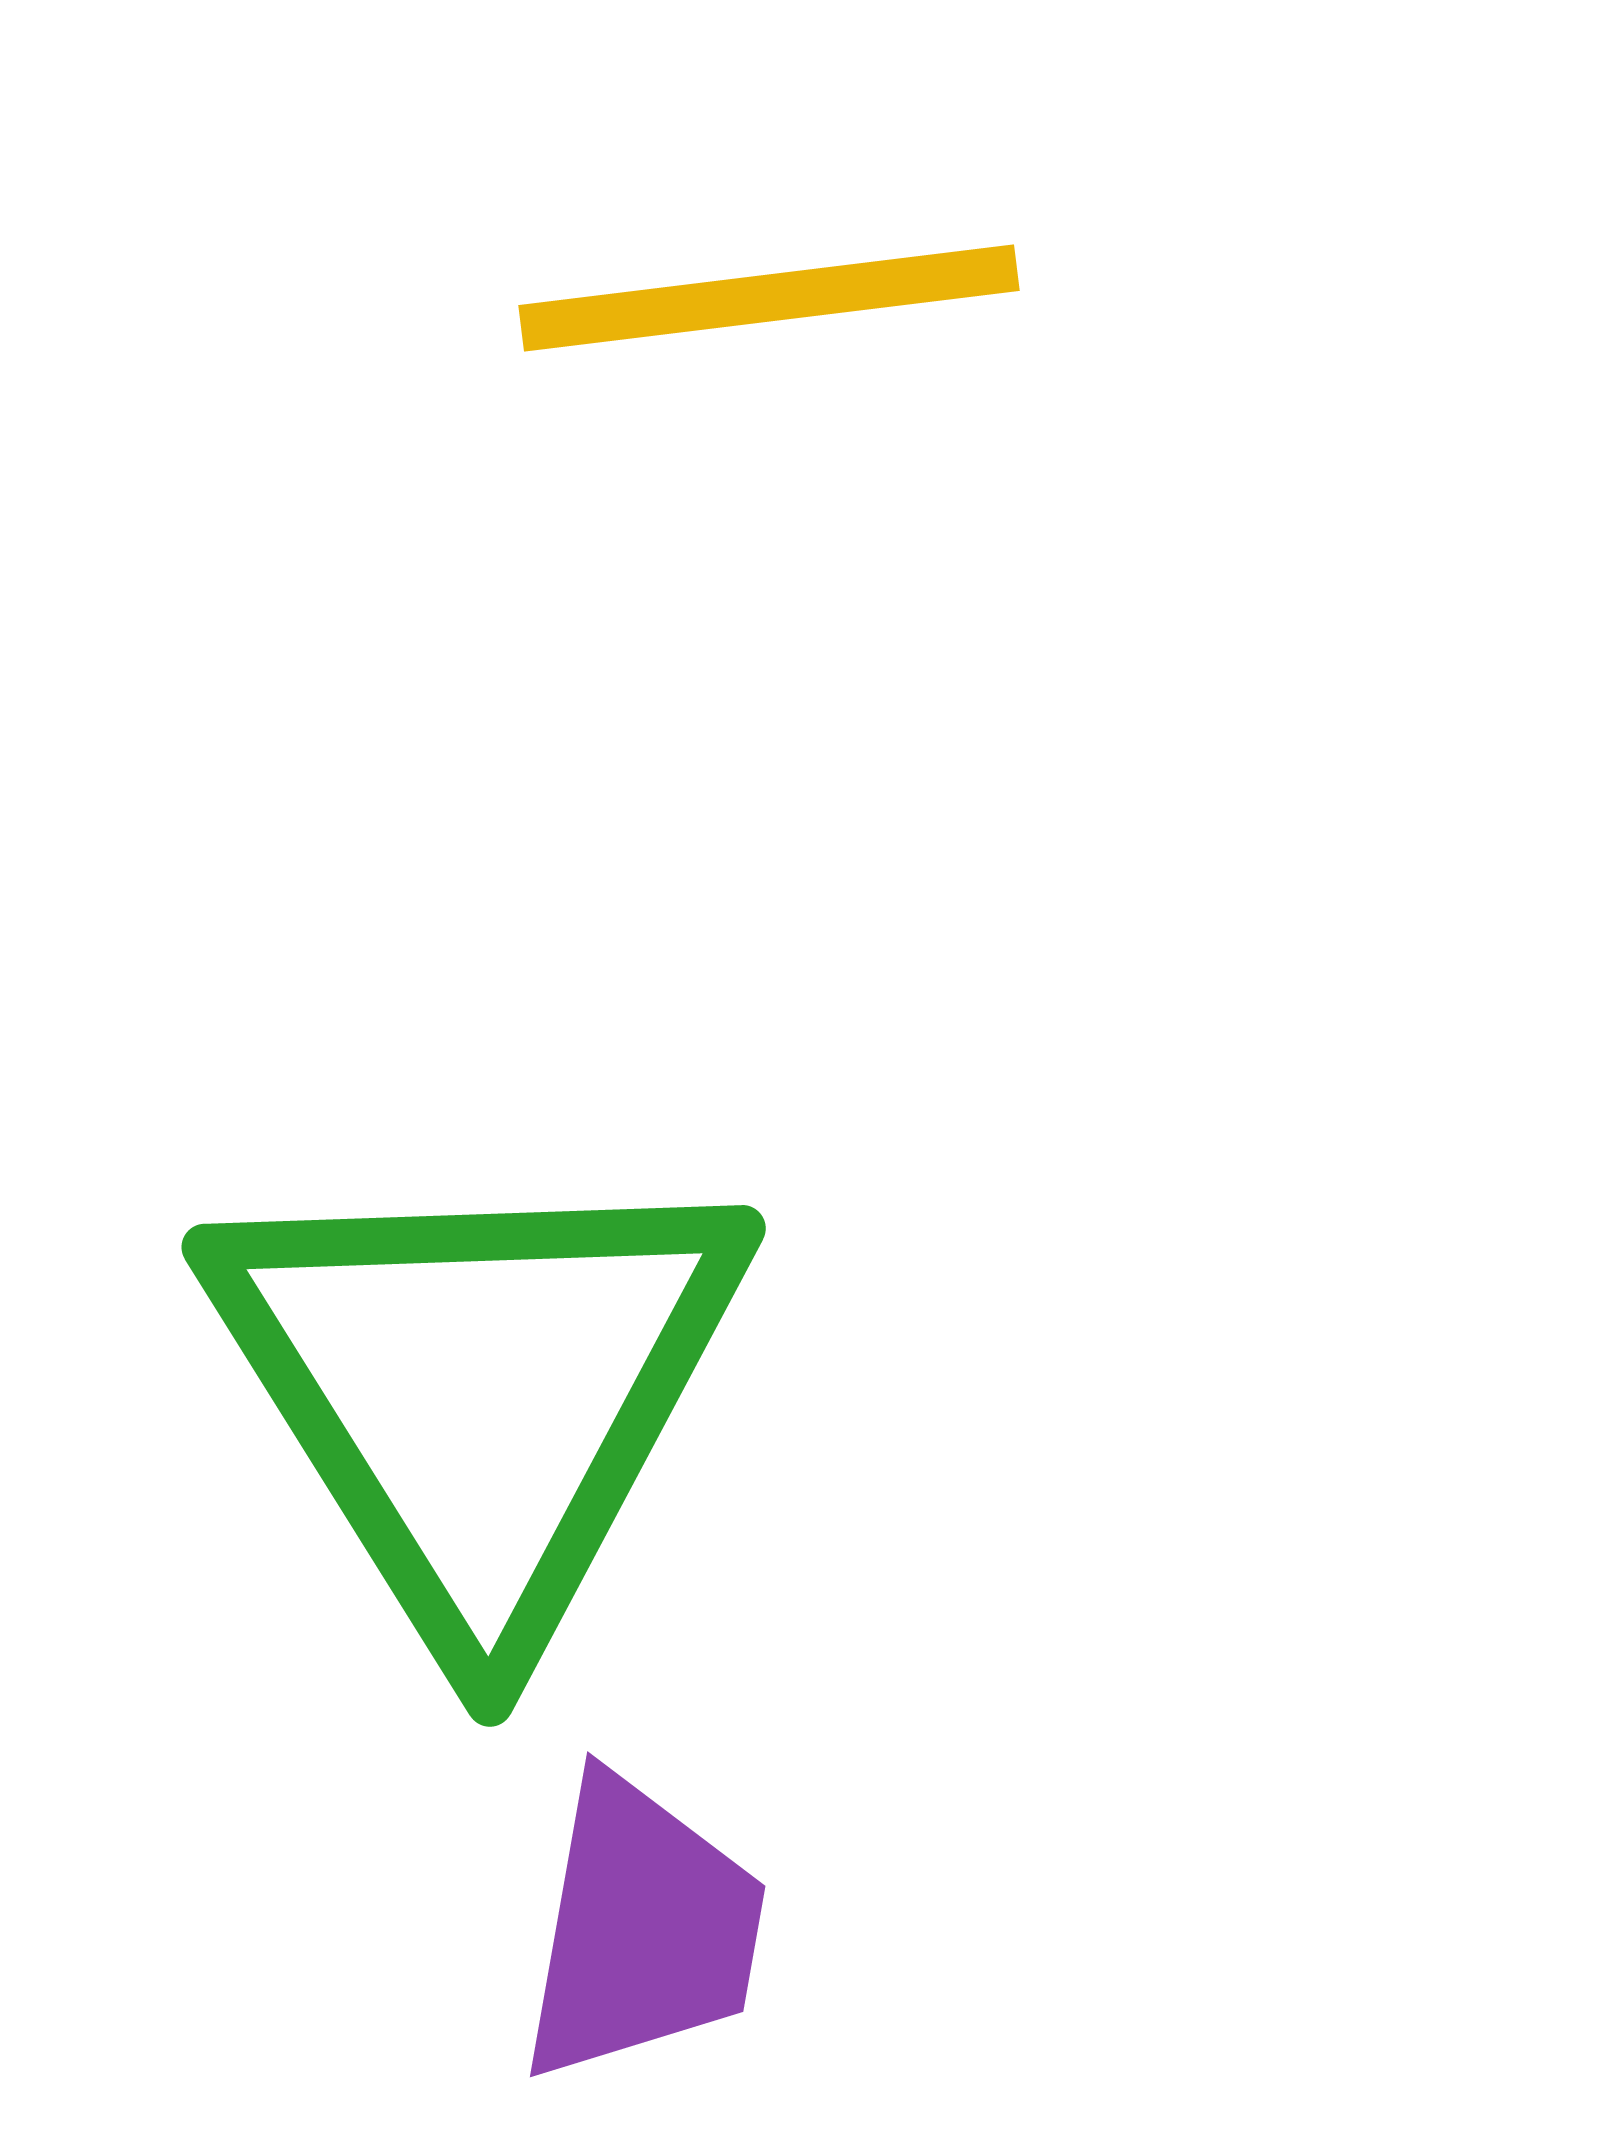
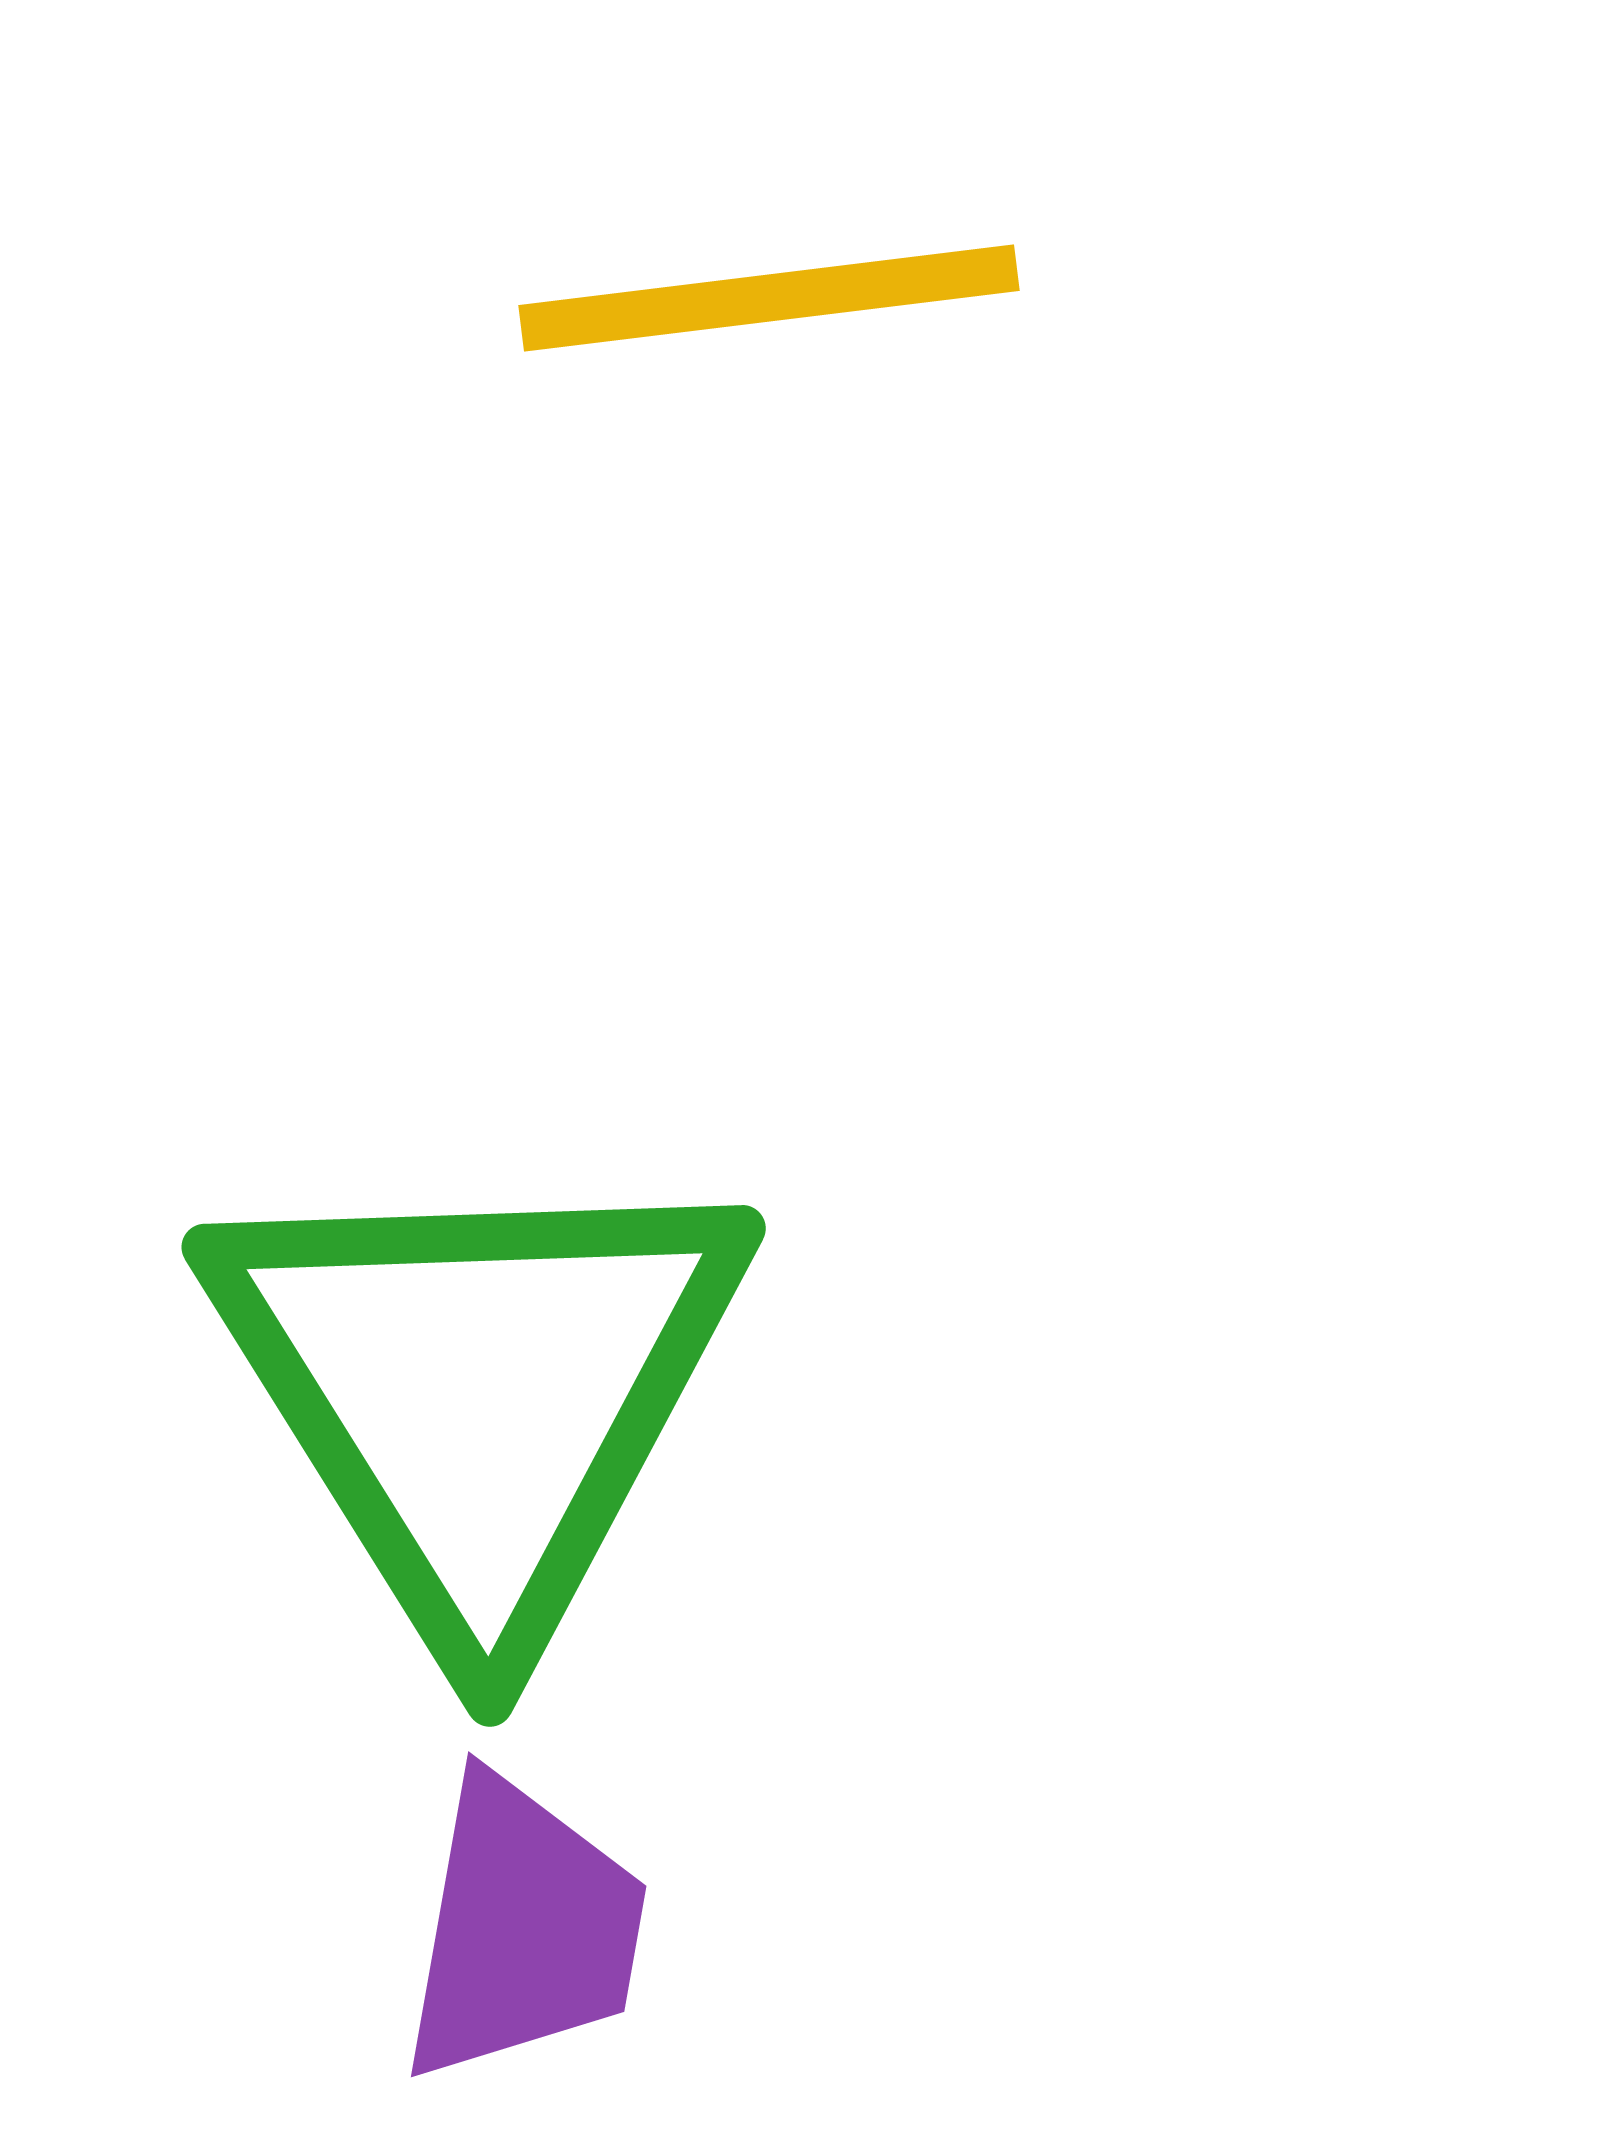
purple trapezoid: moved 119 px left
